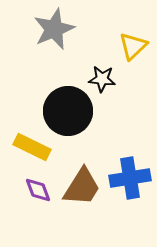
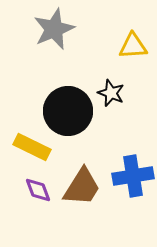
yellow triangle: rotated 40 degrees clockwise
black star: moved 9 px right, 14 px down; rotated 16 degrees clockwise
blue cross: moved 3 px right, 2 px up
